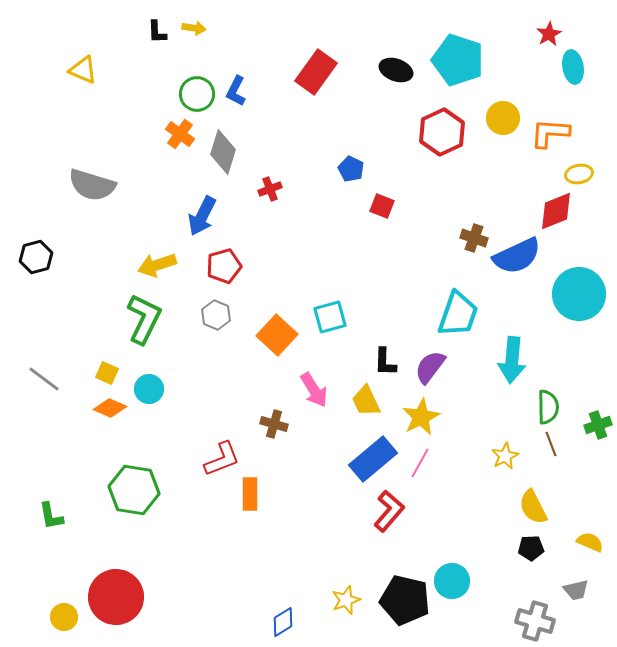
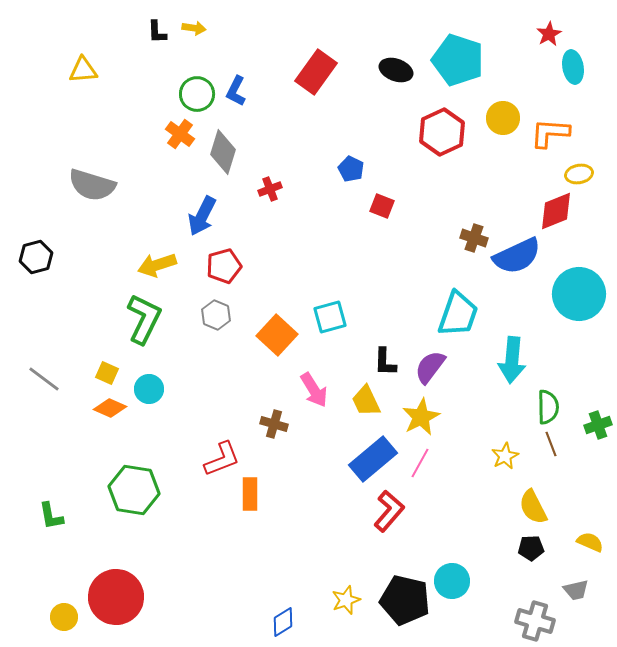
yellow triangle at (83, 70): rotated 28 degrees counterclockwise
